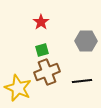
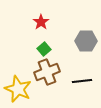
green square: moved 2 px right, 1 px up; rotated 24 degrees counterclockwise
yellow star: moved 1 px down
